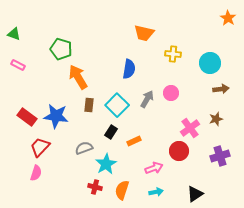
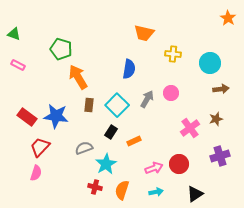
red circle: moved 13 px down
